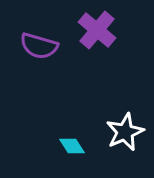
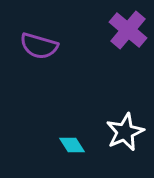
purple cross: moved 31 px right
cyan diamond: moved 1 px up
